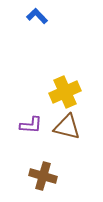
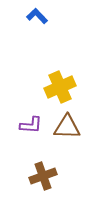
yellow cross: moved 5 px left, 5 px up
brown triangle: rotated 12 degrees counterclockwise
brown cross: rotated 36 degrees counterclockwise
